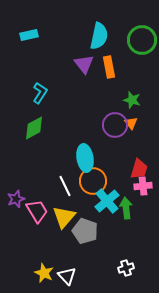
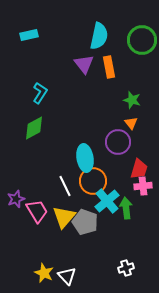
purple circle: moved 3 px right, 17 px down
gray pentagon: moved 9 px up
